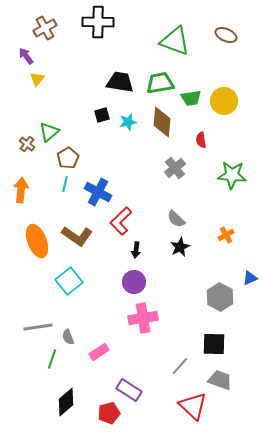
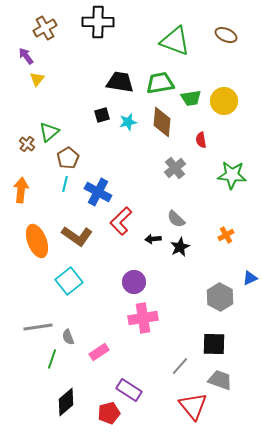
black arrow at (136, 250): moved 17 px right, 11 px up; rotated 77 degrees clockwise
red triangle at (193, 406): rotated 8 degrees clockwise
